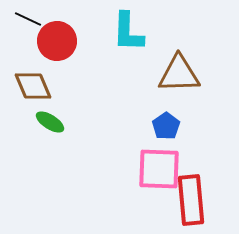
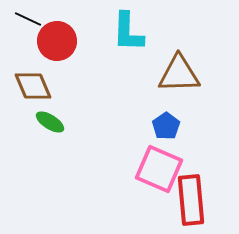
pink square: rotated 21 degrees clockwise
